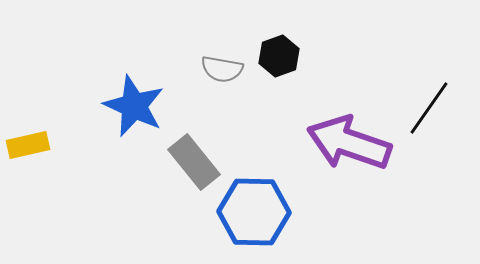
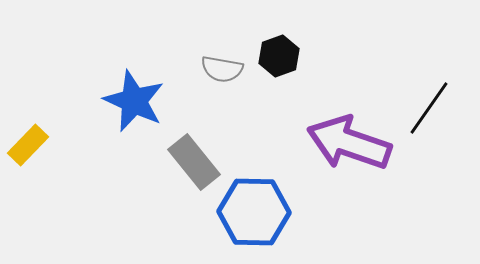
blue star: moved 5 px up
yellow rectangle: rotated 33 degrees counterclockwise
